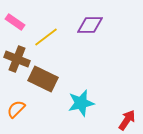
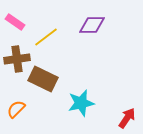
purple diamond: moved 2 px right
brown cross: rotated 30 degrees counterclockwise
red arrow: moved 2 px up
